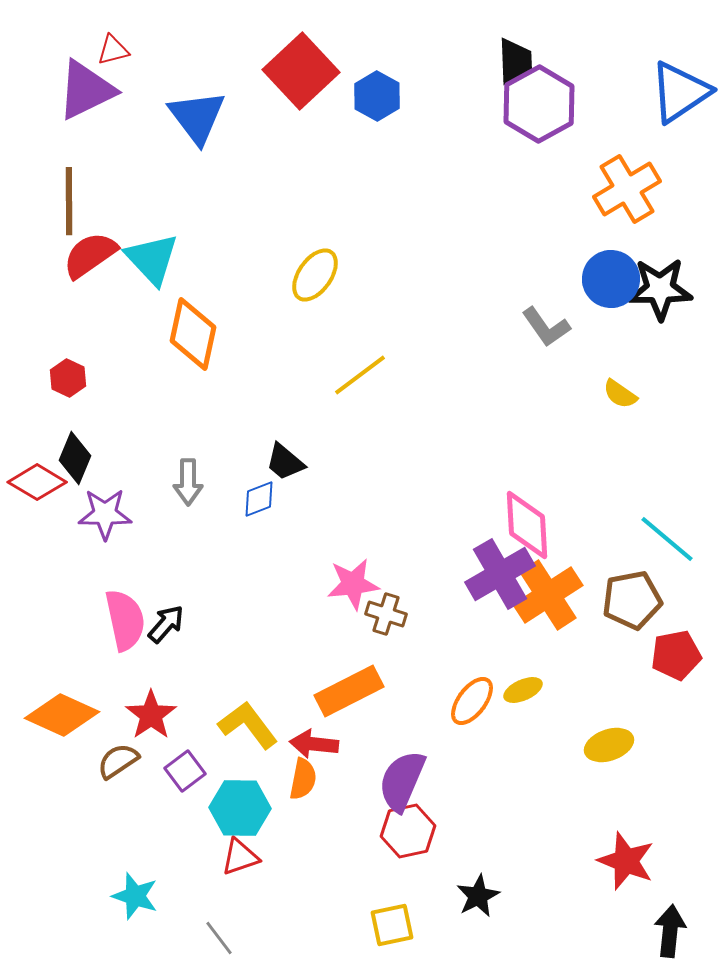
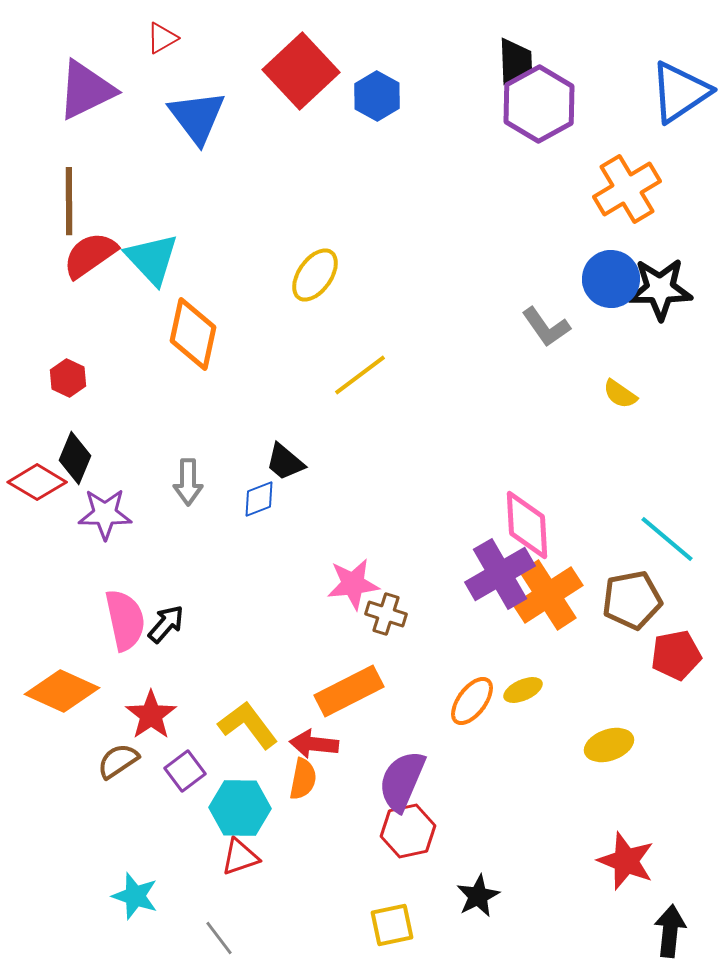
red triangle at (113, 50): moved 49 px right, 12 px up; rotated 16 degrees counterclockwise
orange diamond at (62, 715): moved 24 px up
